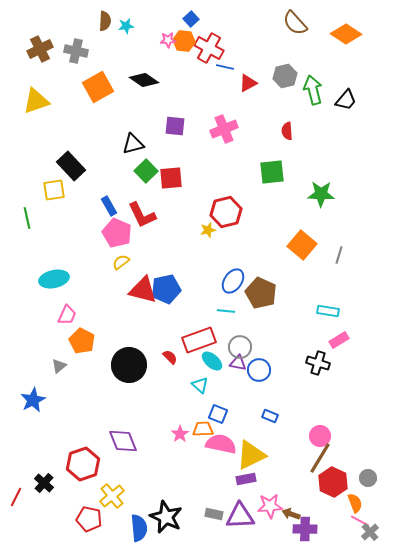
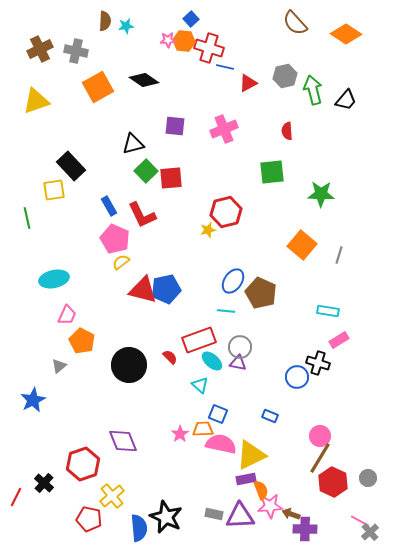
red cross at (209, 48): rotated 12 degrees counterclockwise
pink pentagon at (117, 233): moved 2 px left, 6 px down
blue circle at (259, 370): moved 38 px right, 7 px down
orange semicircle at (355, 503): moved 94 px left, 13 px up
